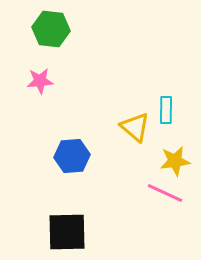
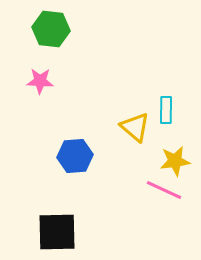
pink star: rotated 8 degrees clockwise
blue hexagon: moved 3 px right
pink line: moved 1 px left, 3 px up
black square: moved 10 px left
